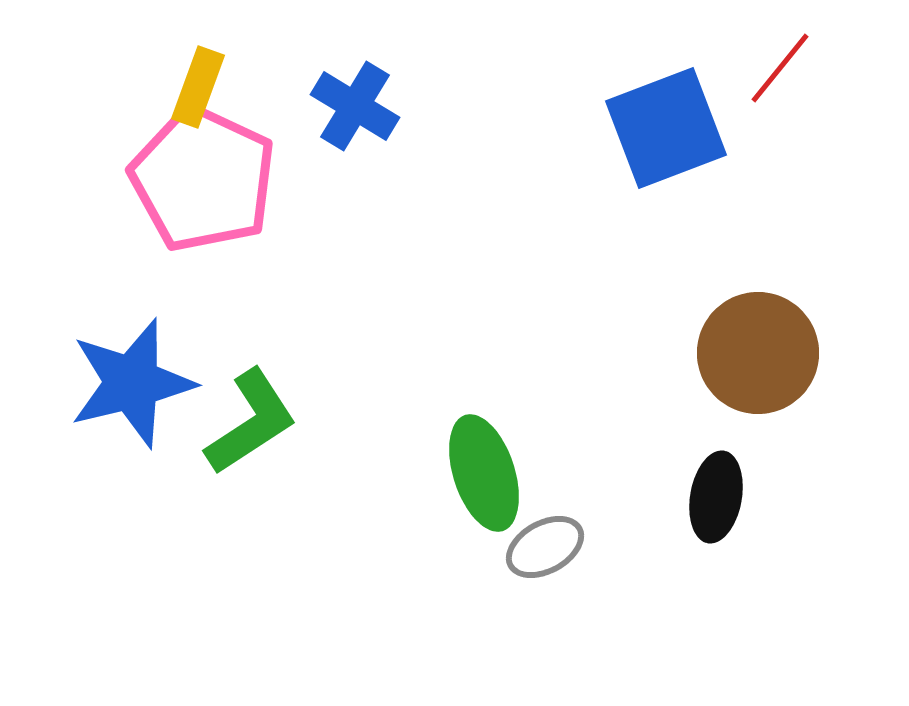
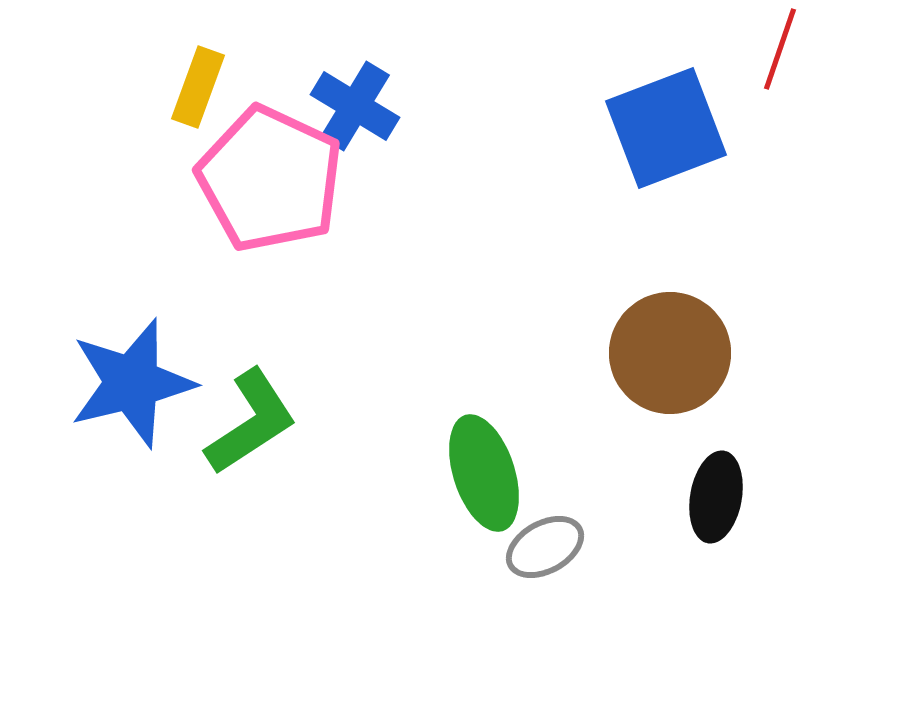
red line: moved 19 px up; rotated 20 degrees counterclockwise
pink pentagon: moved 67 px right
brown circle: moved 88 px left
